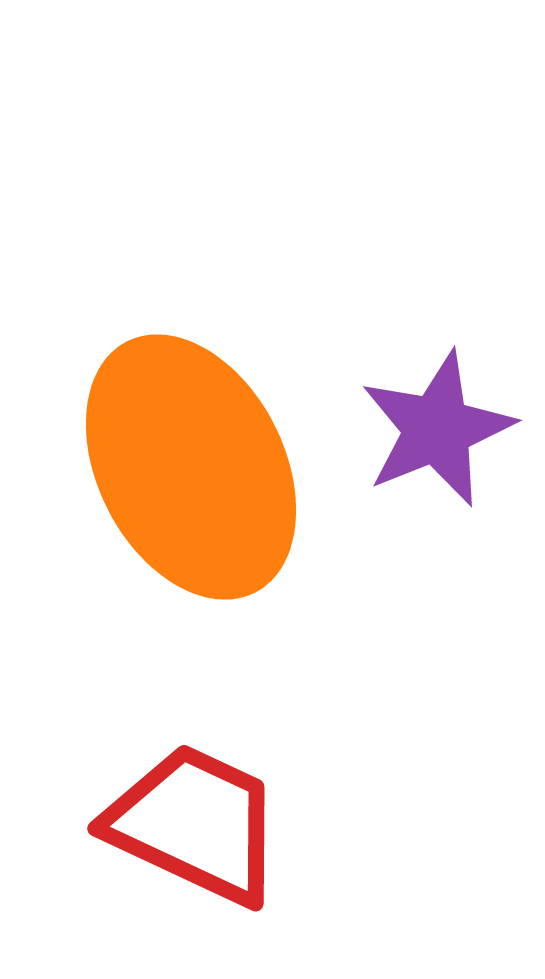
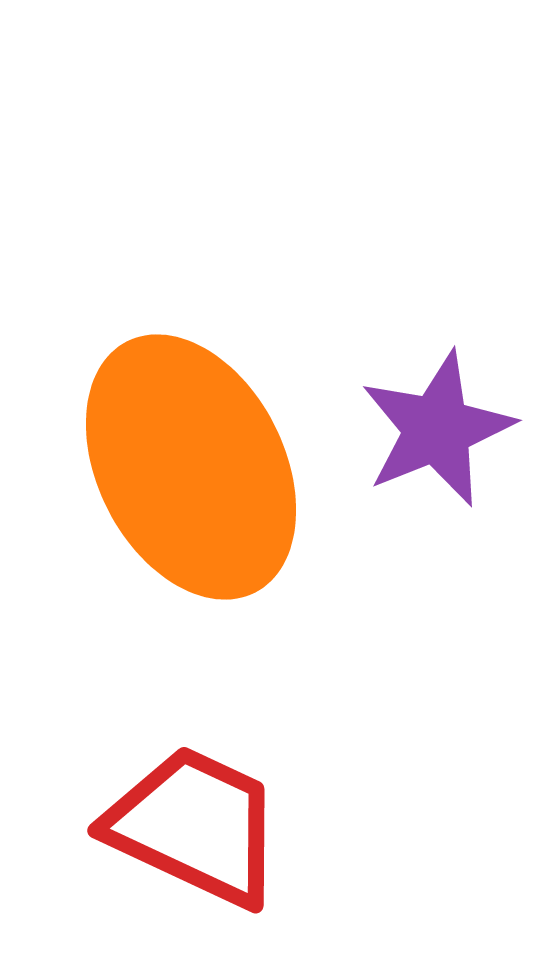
red trapezoid: moved 2 px down
